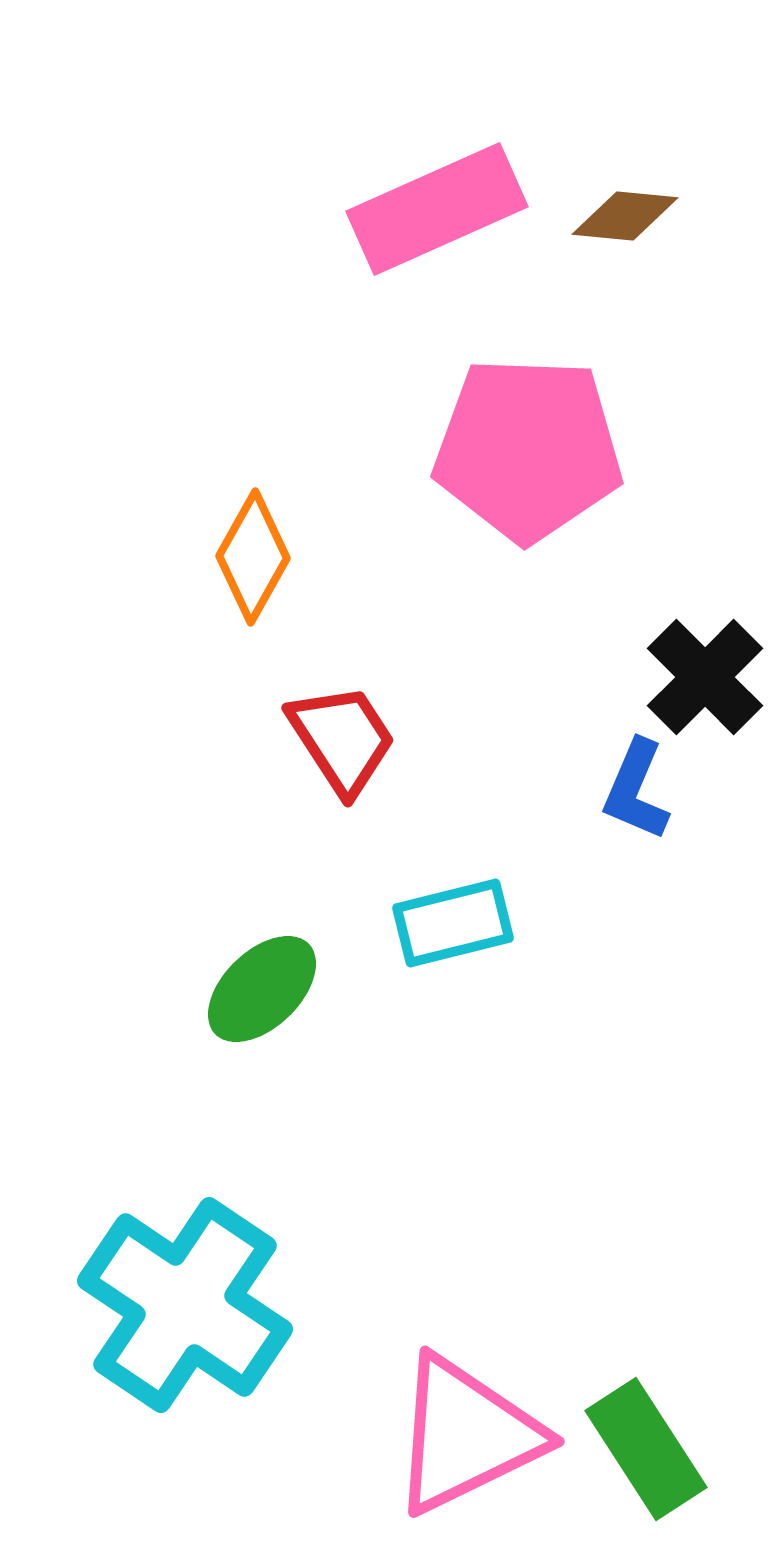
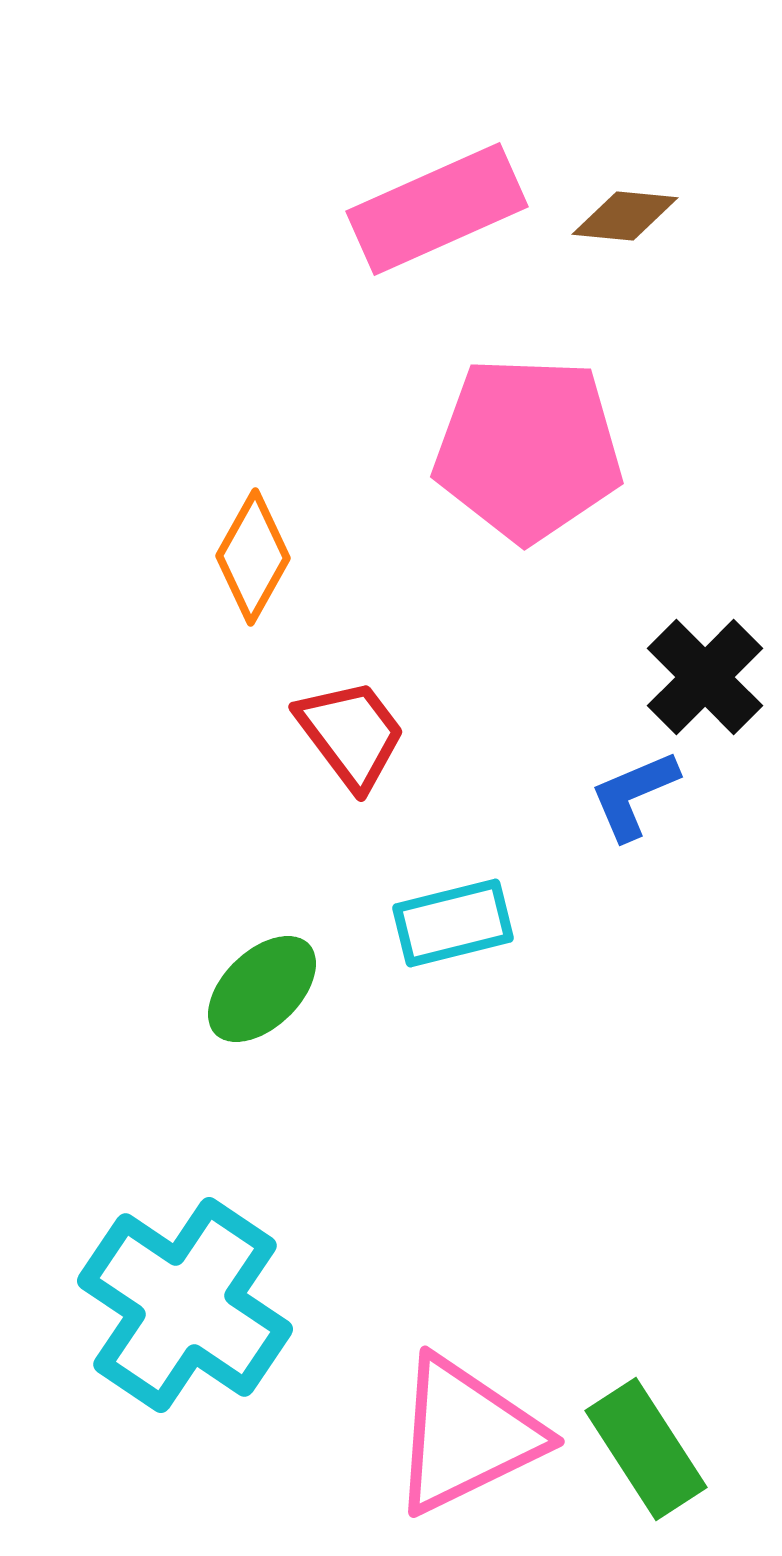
red trapezoid: moved 9 px right, 5 px up; rotated 4 degrees counterclockwise
blue L-shape: moved 2 px left, 5 px down; rotated 44 degrees clockwise
